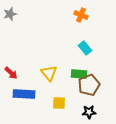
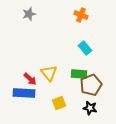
gray star: moved 19 px right
red arrow: moved 19 px right, 6 px down
brown pentagon: moved 2 px right
blue rectangle: moved 1 px up
yellow square: rotated 24 degrees counterclockwise
black star: moved 1 px right, 4 px up; rotated 16 degrees clockwise
